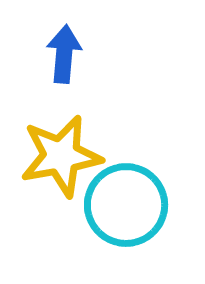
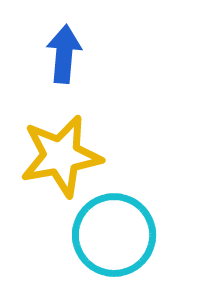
cyan circle: moved 12 px left, 30 px down
